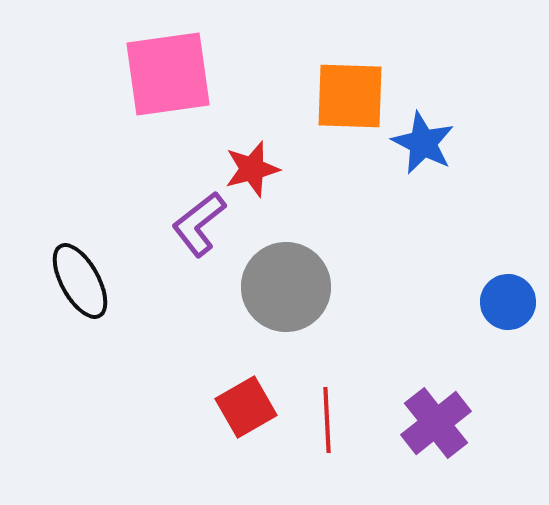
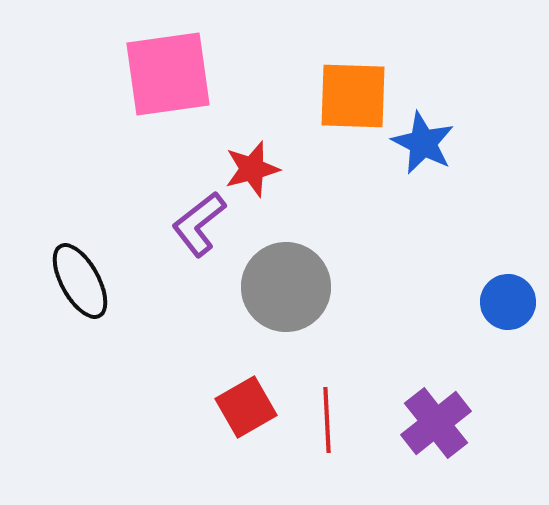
orange square: moved 3 px right
